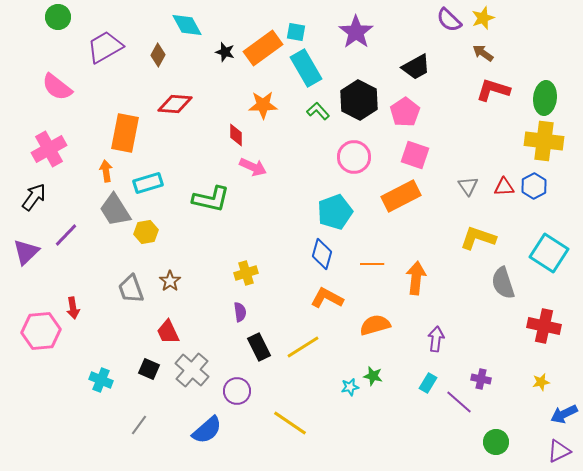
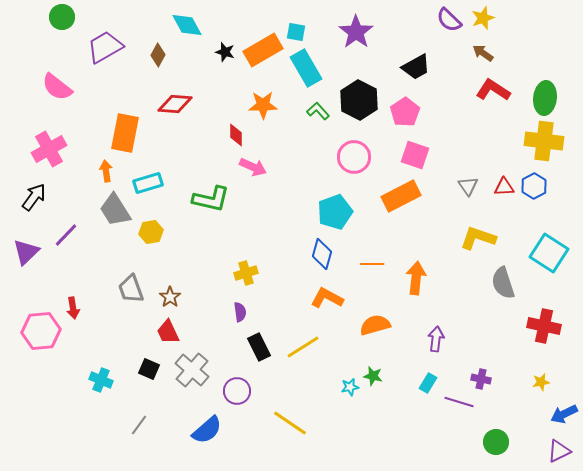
green circle at (58, 17): moved 4 px right
orange rectangle at (263, 48): moved 2 px down; rotated 6 degrees clockwise
red L-shape at (493, 90): rotated 16 degrees clockwise
yellow hexagon at (146, 232): moved 5 px right
brown star at (170, 281): moved 16 px down
purple line at (459, 402): rotated 24 degrees counterclockwise
